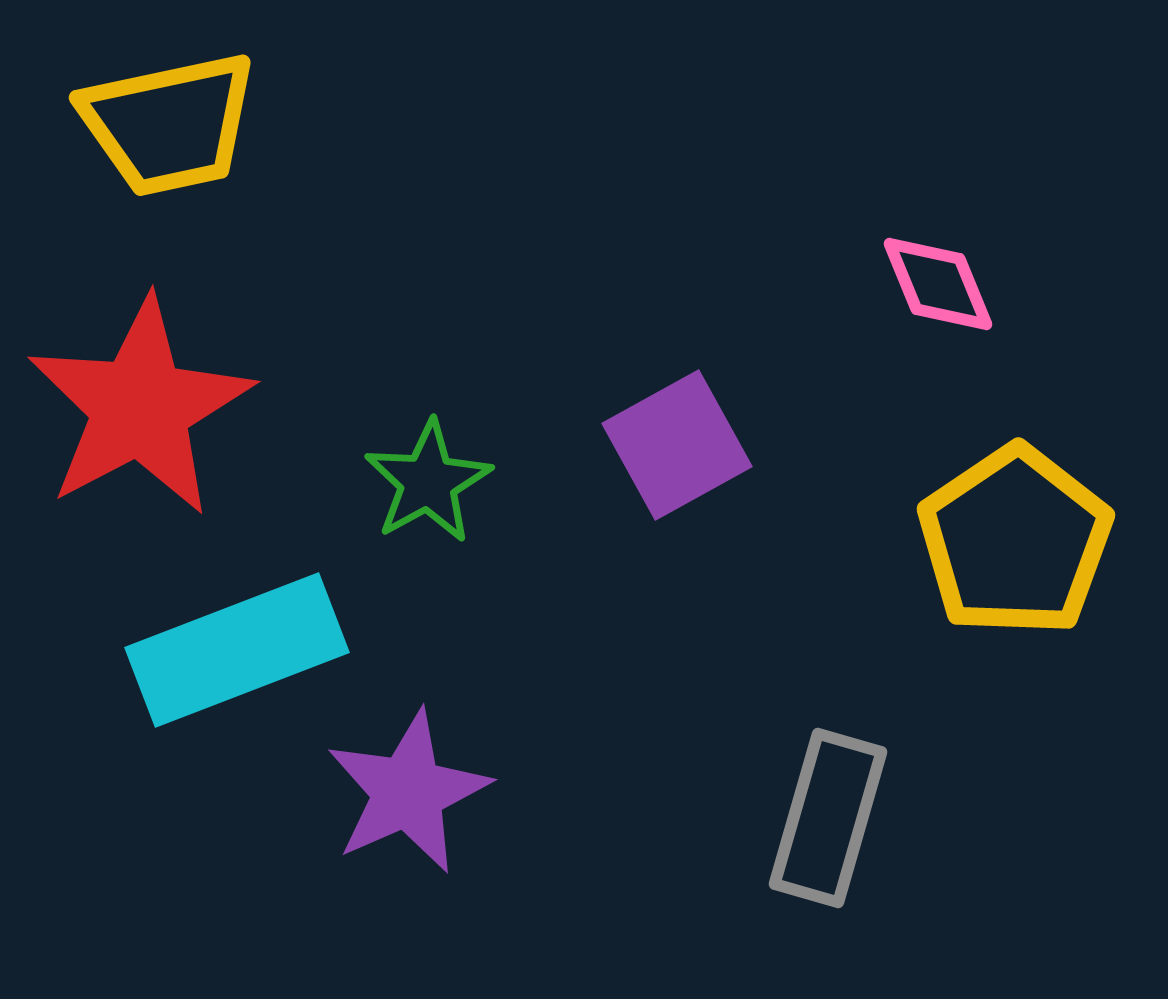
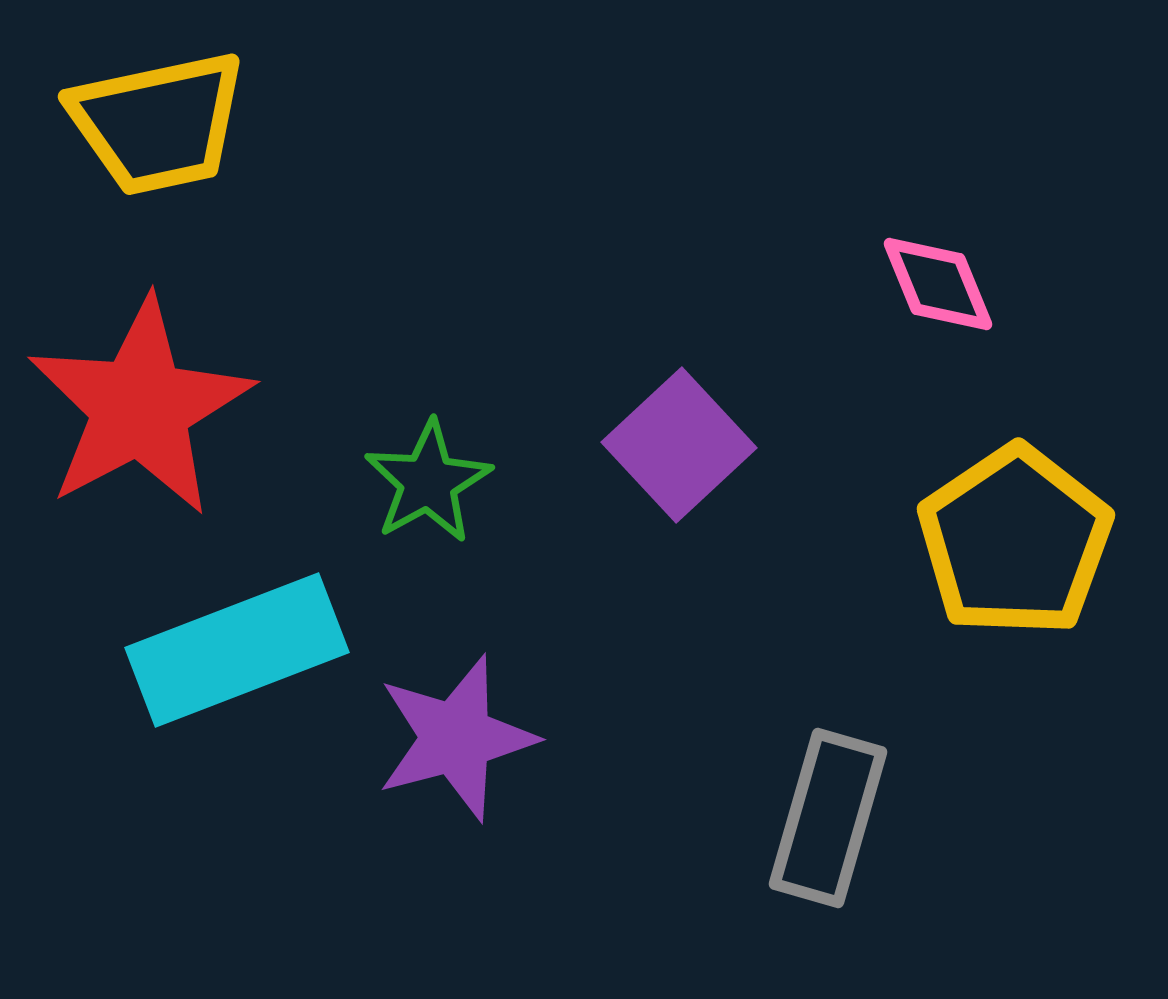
yellow trapezoid: moved 11 px left, 1 px up
purple square: moved 2 px right; rotated 14 degrees counterclockwise
purple star: moved 48 px right, 54 px up; rotated 9 degrees clockwise
